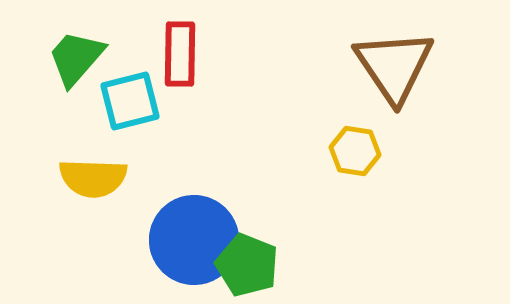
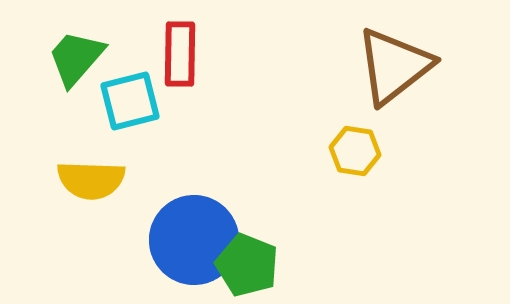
brown triangle: rotated 26 degrees clockwise
yellow semicircle: moved 2 px left, 2 px down
